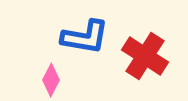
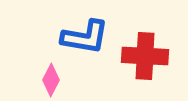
red cross: rotated 30 degrees counterclockwise
